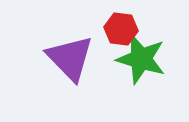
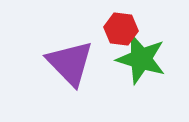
purple triangle: moved 5 px down
